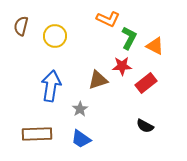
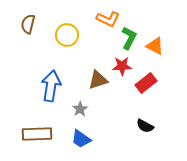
brown semicircle: moved 7 px right, 2 px up
yellow circle: moved 12 px right, 1 px up
